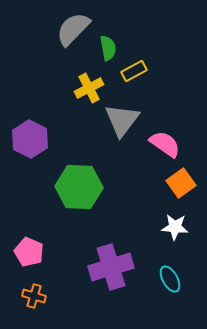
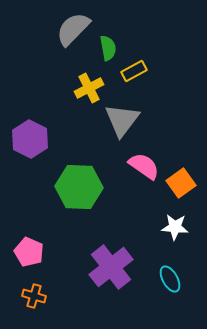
pink semicircle: moved 21 px left, 22 px down
purple cross: rotated 21 degrees counterclockwise
